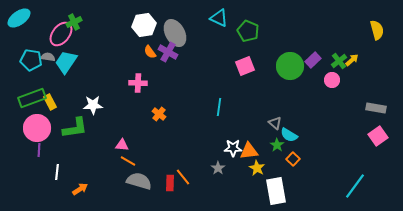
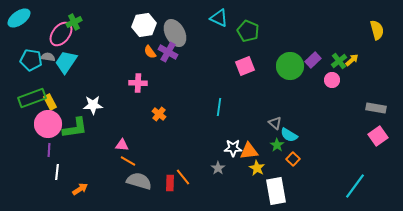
pink circle at (37, 128): moved 11 px right, 4 px up
purple line at (39, 150): moved 10 px right
